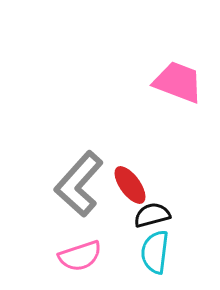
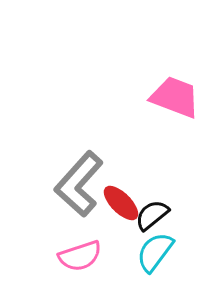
pink trapezoid: moved 3 px left, 15 px down
red ellipse: moved 9 px left, 18 px down; rotated 9 degrees counterclockwise
black semicircle: rotated 24 degrees counterclockwise
cyan semicircle: rotated 30 degrees clockwise
